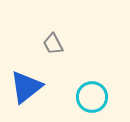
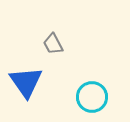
blue triangle: moved 5 px up; rotated 27 degrees counterclockwise
